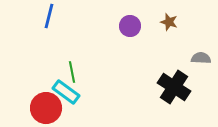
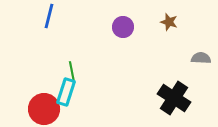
purple circle: moved 7 px left, 1 px down
black cross: moved 11 px down
cyan rectangle: rotated 72 degrees clockwise
red circle: moved 2 px left, 1 px down
